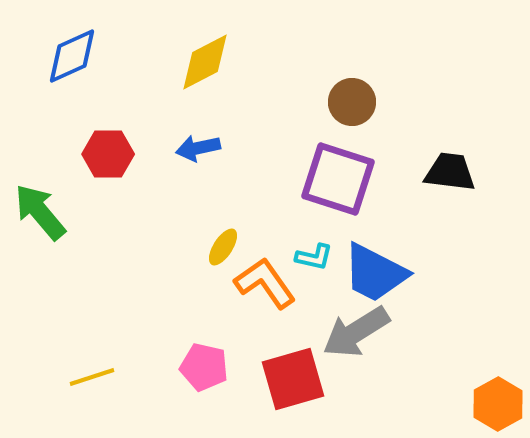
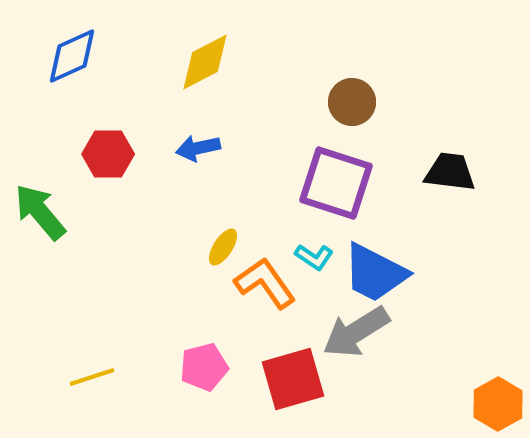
purple square: moved 2 px left, 4 px down
cyan L-shape: rotated 21 degrees clockwise
pink pentagon: rotated 27 degrees counterclockwise
